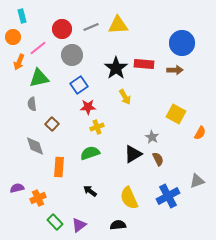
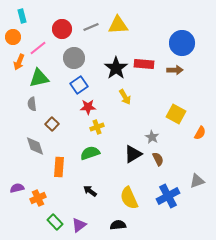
gray circle: moved 2 px right, 3 px down
